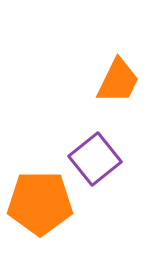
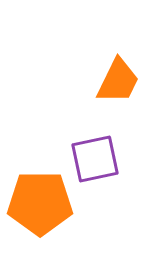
purple square: rotated 27 degrees clockwise
